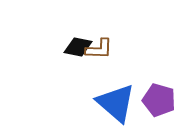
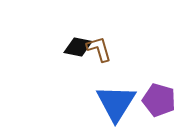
brown L-shape: rotated 108 degrees counterclockwise
blue triangle: rotated 21 degrees clockwise
